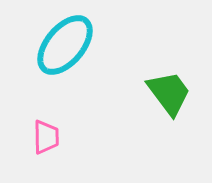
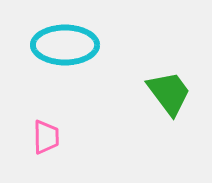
cyan ellipse: rotated 50 degrees clockwise
